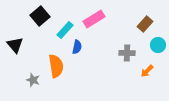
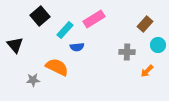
blue semicircle: rotated 72 degrees clockwise
gray cross: moved 1 px up
orange semicircle: moved 1 px right, 1 px down; rotated 55 degrees counterclockwise
gray star: rotated 24 degrees counterclockwise
